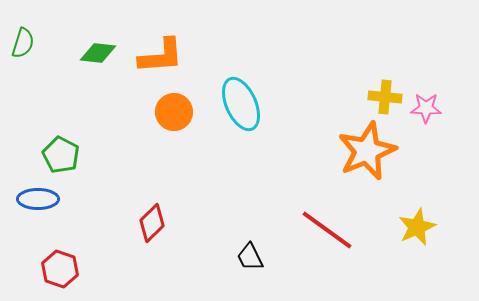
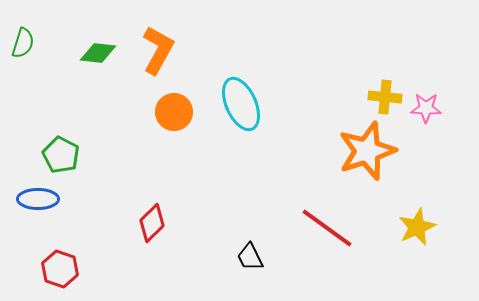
orange L-shape: moved 3 px left, 6 px up; rotated 57 degrees counterclockwise
orange star: rotated 4 degrees clockwise
red line: moved 2 px up
